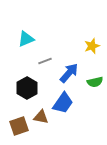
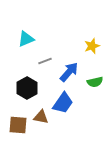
blue arrow: moved 1 px up
brown square: moved 1 px left, 1 px up; rotated 24 degrees clockwise
